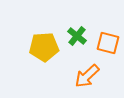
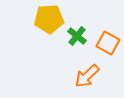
orange square: rotated 15 degrees clockwise
yellow pentagon: moved 5 px right, 28 px up
